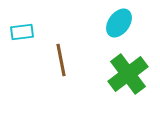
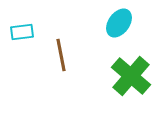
brown line: moved 5 px up
green cross: moved 3 px right, 2 px down; rotated 12 degrees counterclockwise
